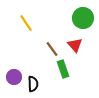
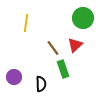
yellow line: rotated 42 degrees clockwise
red triangle: rotated 28 degrees clockwise
brown line: moved 1 px right, 1 px up
black semicircle: moved 8 px right
